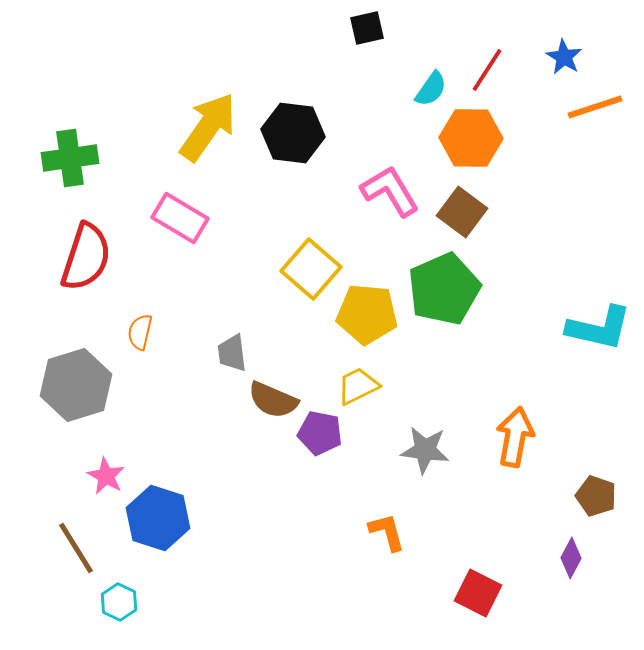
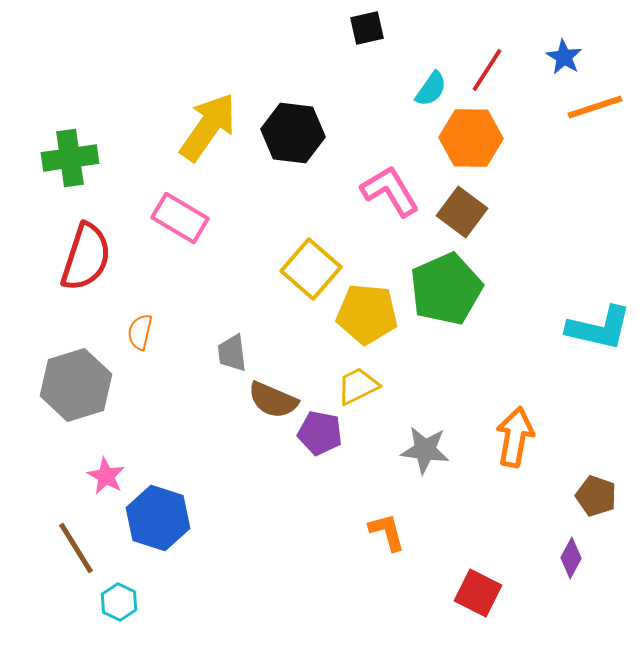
green pentagon: moved 2 px right
